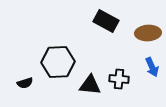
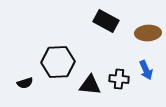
blue arrow: moved 6 px left, 3 px down
